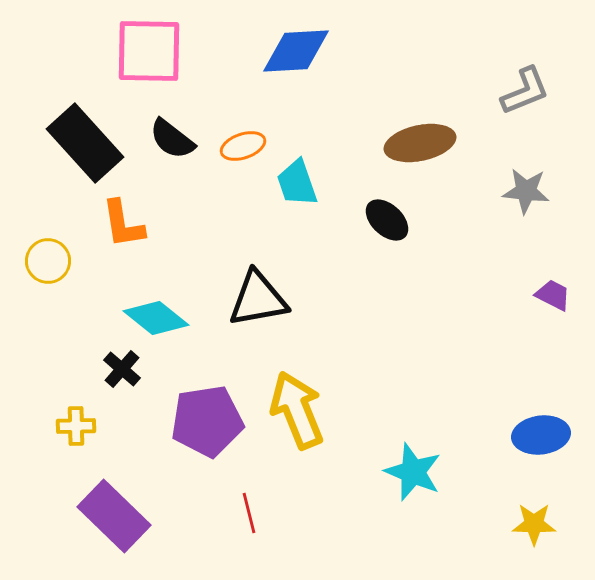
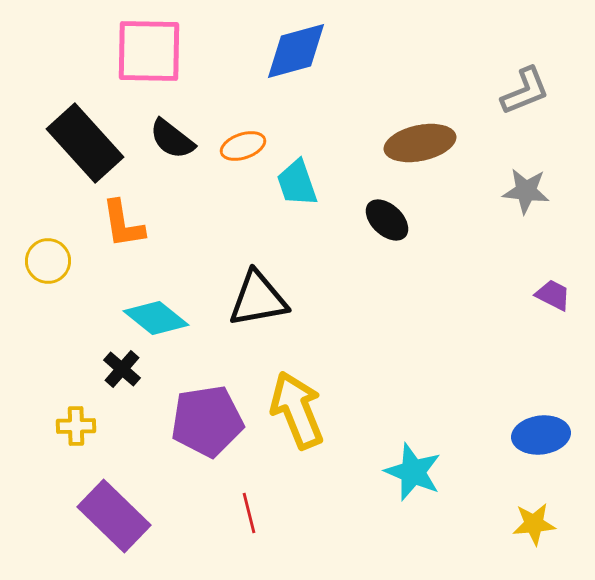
blue diamond: rotated 12 degrees counterclockwise
yellow star: rotated 6 degrees counterclockwise
